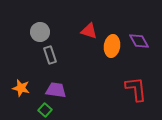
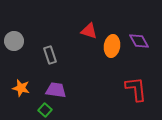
gray circle: moved 26 px left, 9 px down
